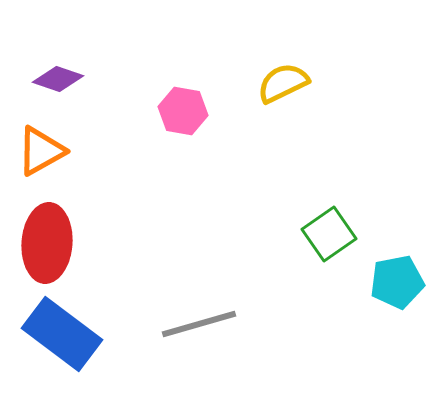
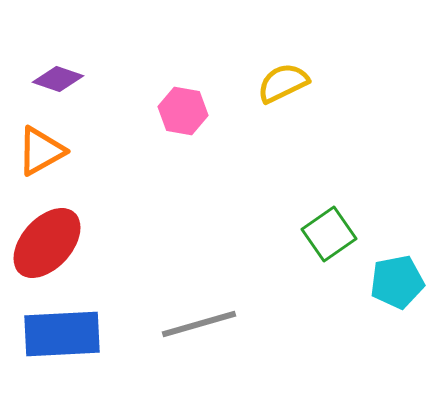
red ellipse: rotated 38 degrees clockwise
blue rectangle: rotated 40 degrees counterclockwise
